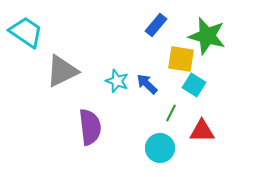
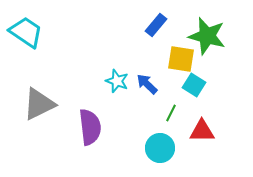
gray triangle: moved 23 px left, 33 px down
